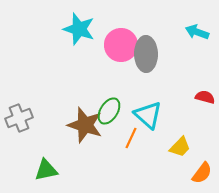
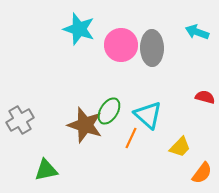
gray ellipse: moved 6 px right, 6 px up
gray cross: moved 1 px right, 2 px down; rotated 8 degrees counterclockwise
